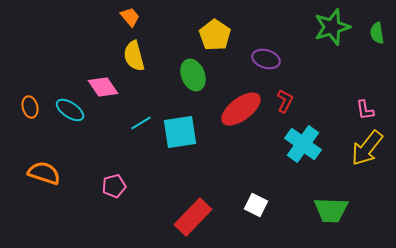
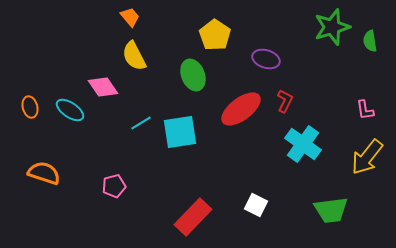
green semicircle: moved 7 px left, 8 px down
yellow semicircle: rotated 12 degrees counterclockwise
yellow arrow: moved 9 px down
green trapezoid: rotated 9 degrees counterclockwise
